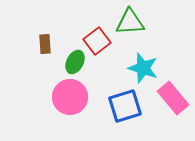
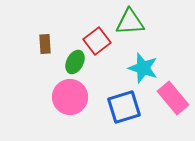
blue square: moved 1 px left, 1 px down
